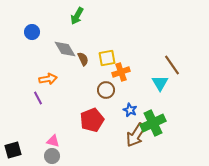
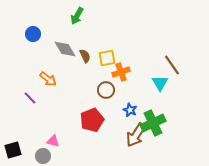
blue circle: moved 1 px right, 2 px down
brown semicircle: moved 2 px right, 3 px up
orange arrow: rotated 48 degrees clockwise
purple line: moved 8 px left; rotated 16 degrees counterclockwise
gray circle: moved 9 px left
